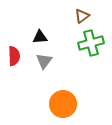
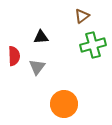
black triangle: moved 1 px right
green cross: moved 2 px right, 2 px down
gray triangle: moved 7 px left, 6 px down
orange circle: moved 1 px right
